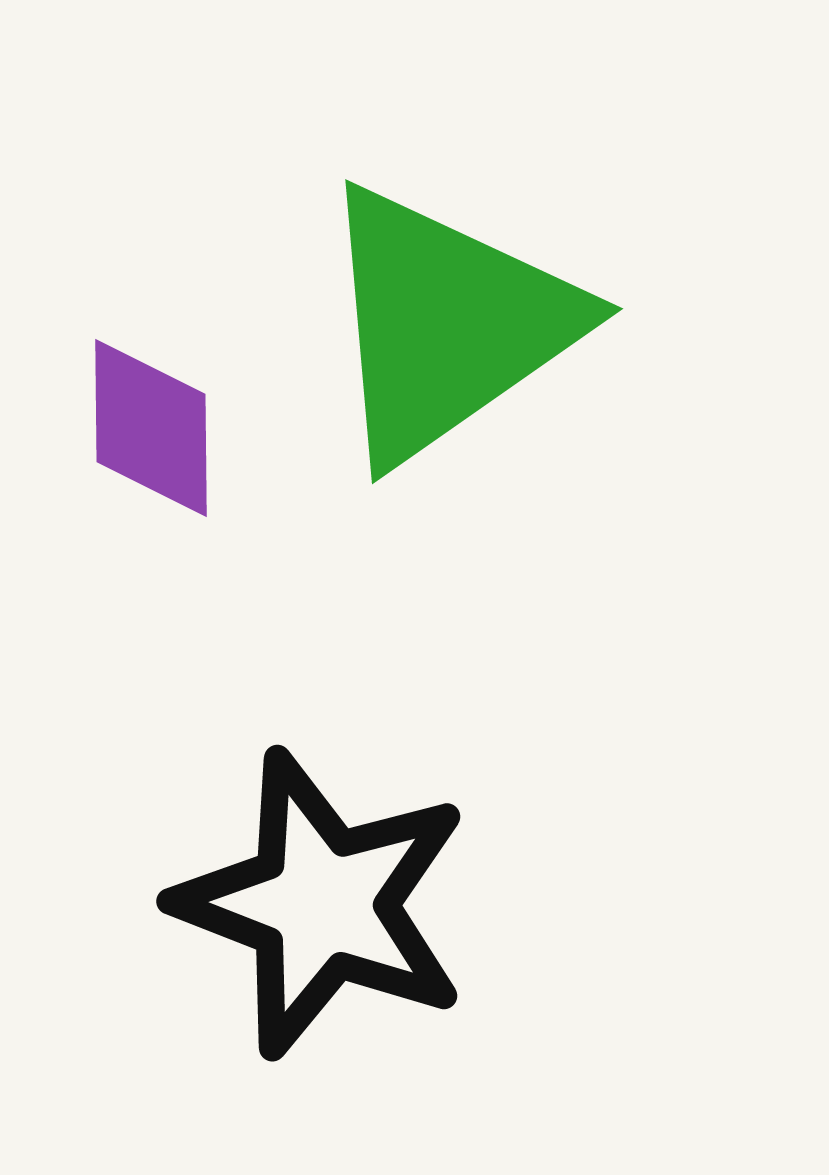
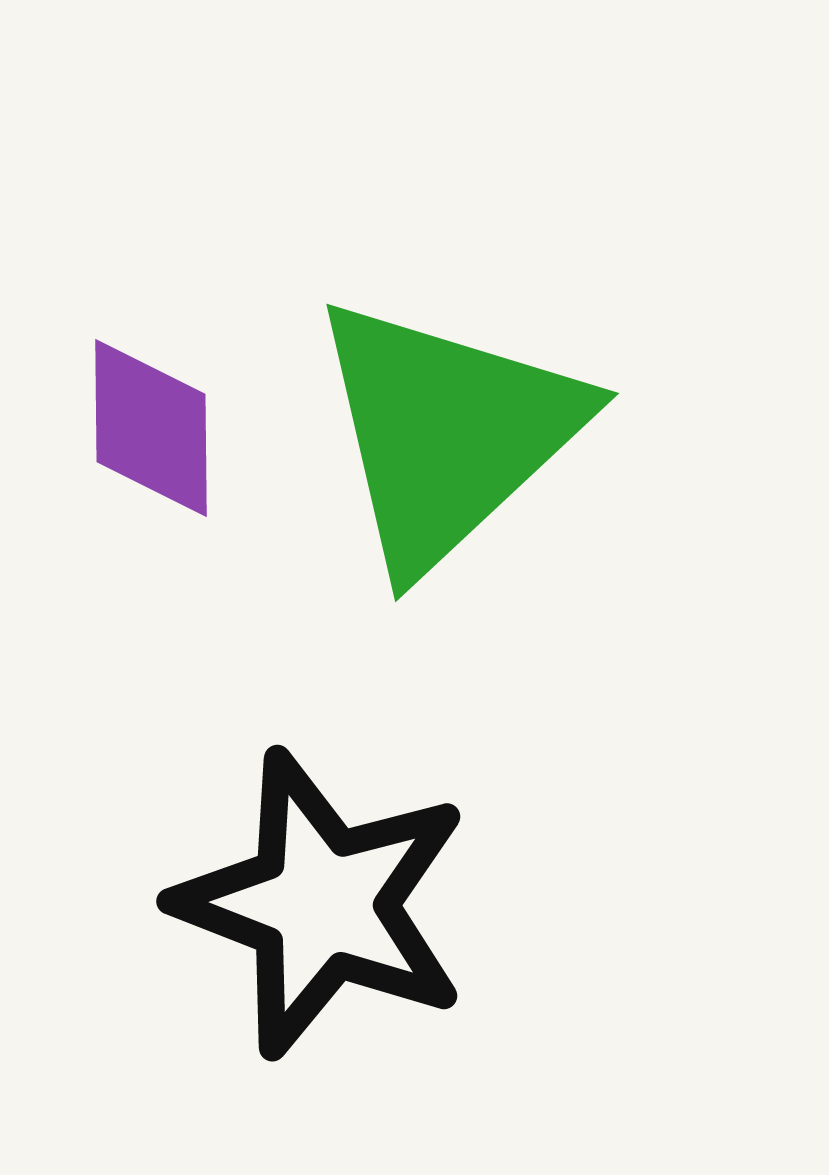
green triangle: moved 109 px down; rotated 8 degrees counterclockwise
